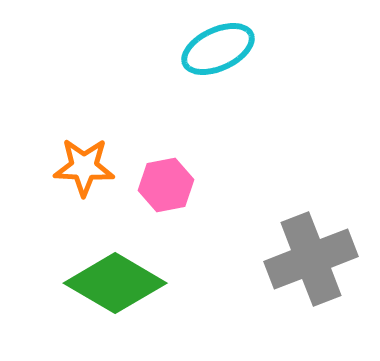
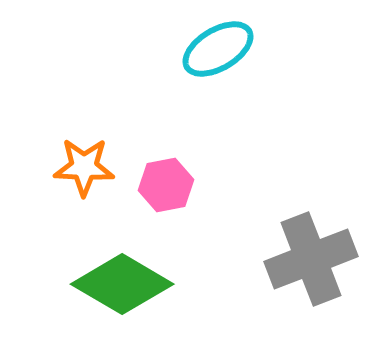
cyan ellipse: rotated 6 degrees counterclockwise
green diamond: moved 7 px right, 1 px down
